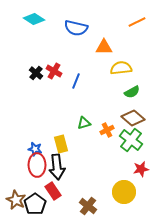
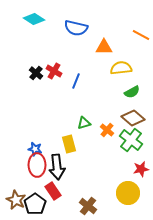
orange line: moved 4 px right, 13 px down; rotated 54 degrees clockwise
orange cross: rotated 24 degrees counterclockwise
yellow rectangle: moved 8 px right
yellow circle: moved 4 px right, 1 px down
